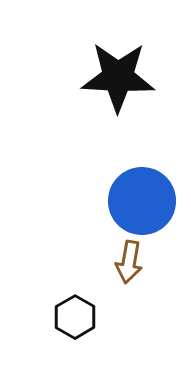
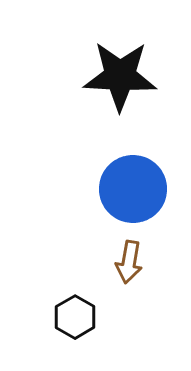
black star: moved 2 px right, 1 px up
blue circle: moved 9 px left, 12 px up
